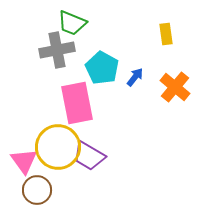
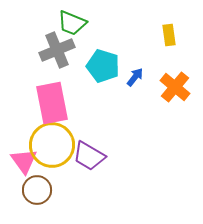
yellow rectangle: moved 3 px right, 1 px down
gray cross: rotated 12 degrees counterclockwise
cyan pentagon: moved 1 px right, 2 px up; rotated 12 degrees counterclockwise
pink rectangle: moved 25 px left
yellow circle: moved 6 px left, 2 px up
